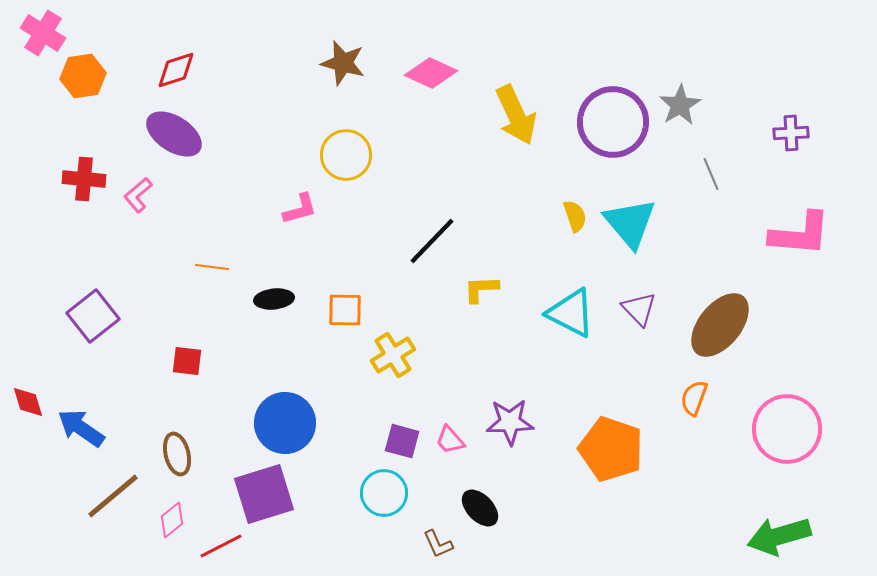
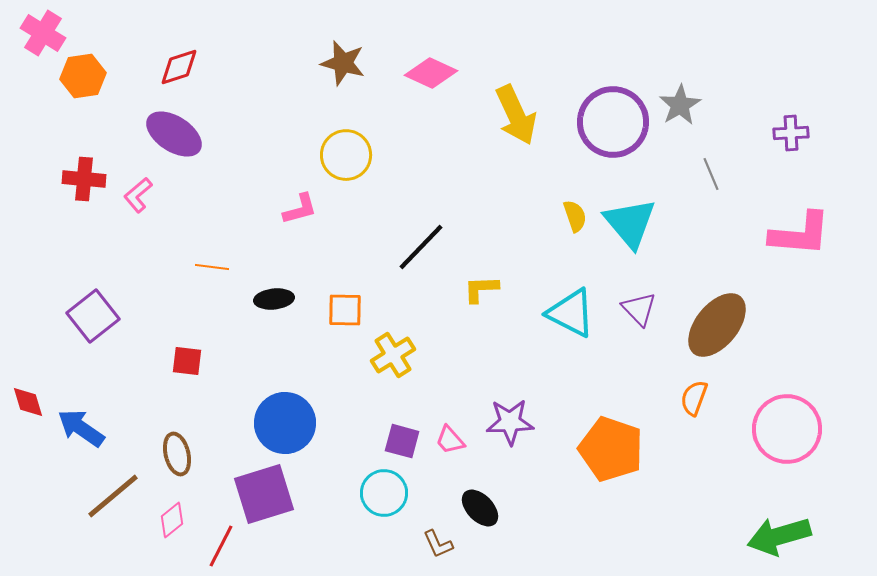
red diamond at (176, 70): moved 3 px right, 3 px up
black line at (432, 241): moved 11 px left, 6 px down
brown ellipse at (720, 325): moved 3 px left
red line at (221, 546): rotated 36 degrees counterclockwise
